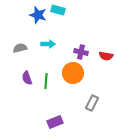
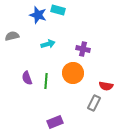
cyan arrow: rotated 16 degrees counterclockwise
gray semicircle: moved 8 px left, 12 px up
purple cross: moved 2 px right, 3 px up
red semicircle: moved 30 px down
gray rectangle: moved 2 px right
